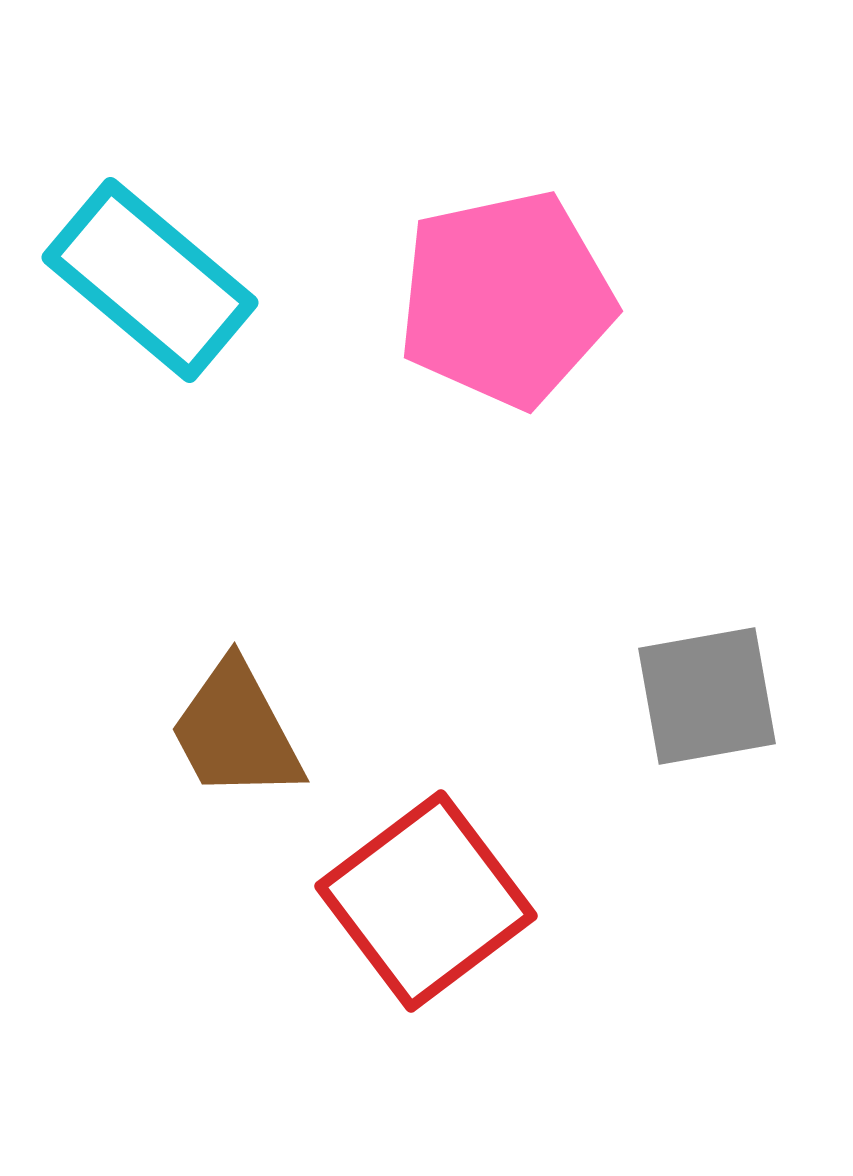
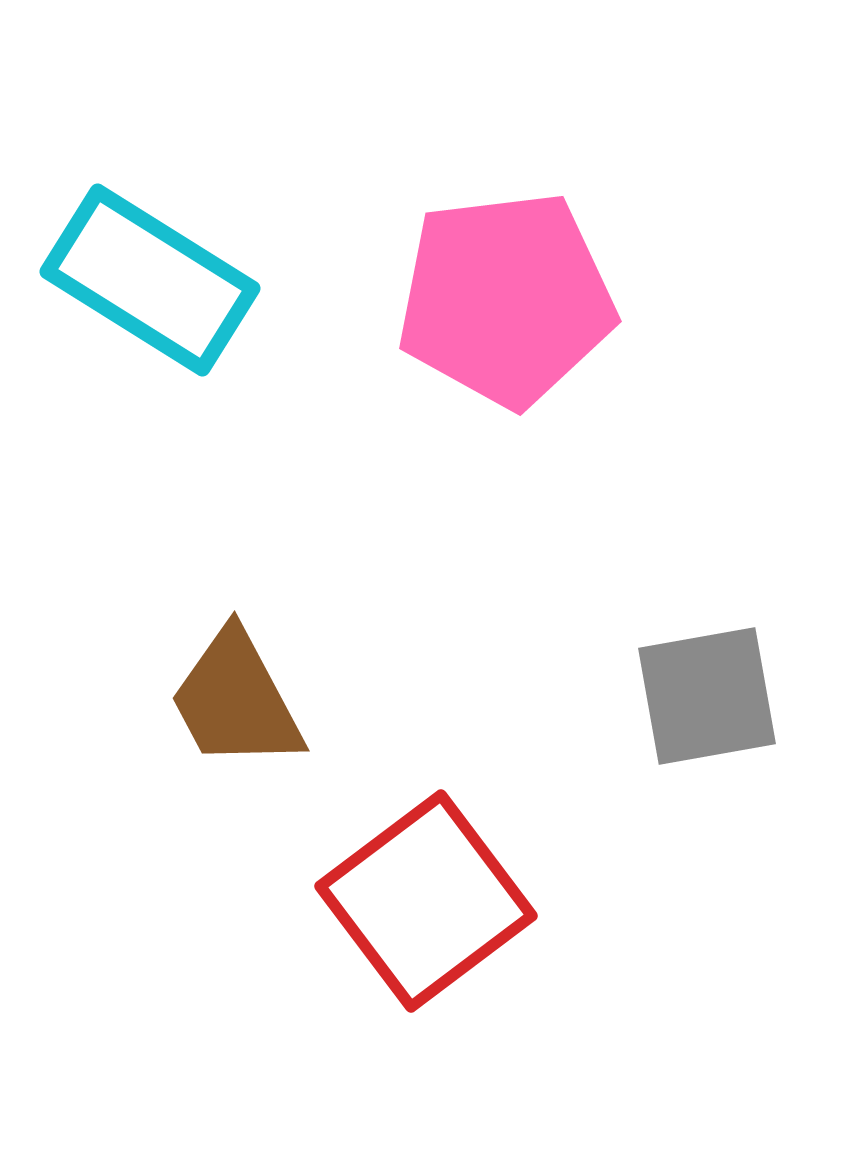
cyan rectangle: rotated 8 degrees counterclockwise
pink pentagon: rotated 5 degrees clockwise
brown trapezoid: moved 31 px up
